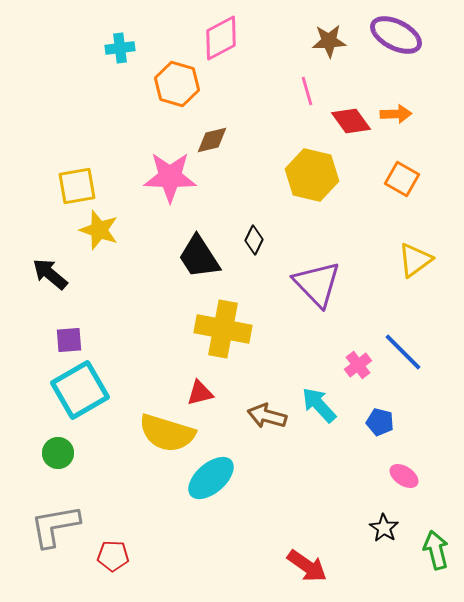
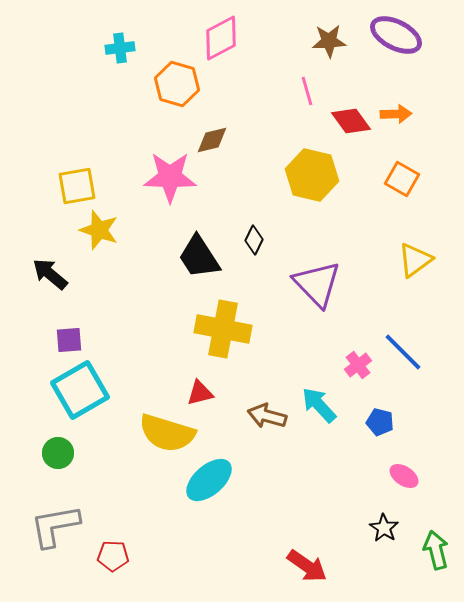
cyan ellipse: moved 2 px left, 2 px down
